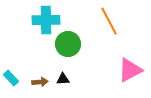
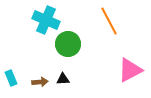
cyan cross: rotated 24 degrees clockwise
cyan rectangle: rotated 21 degrees clockwise
